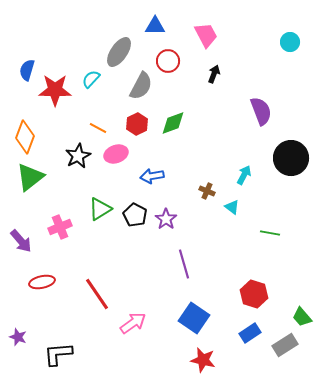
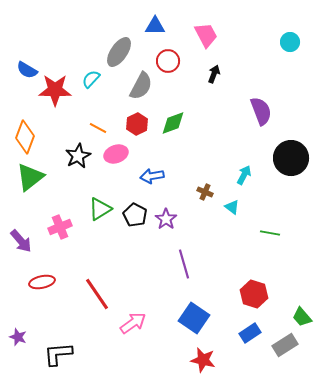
blue semicircle at (27, 70): rotated 75 degrees counterclockwise
brown cross at (207, 191): moved 2 px left, 1 px down
